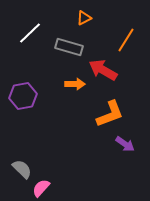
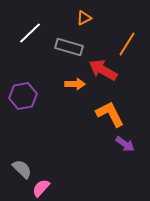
orange line: moved 1 px right, 4 px down
orange L-shape: rotated 96 degrees counterclockwise
